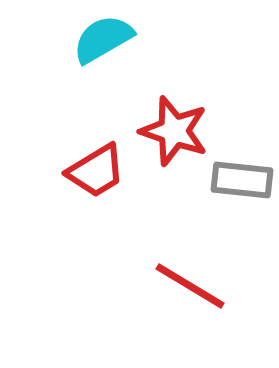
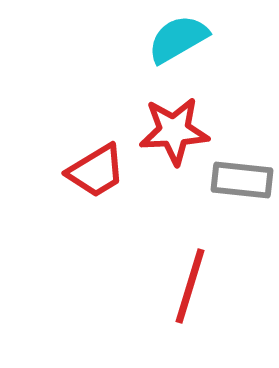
cyan semicircle: moved 75 px right
red star: rotated 22 degrees counterclockwise
red line: rotated 76 degrees clockwise
